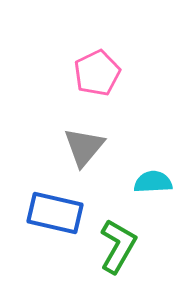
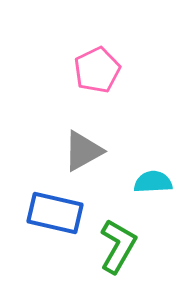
pink pentagon: moved 3 px up
gray triangle: moved 1 px left, 4 px down; rotated 21 degrees clockwise
